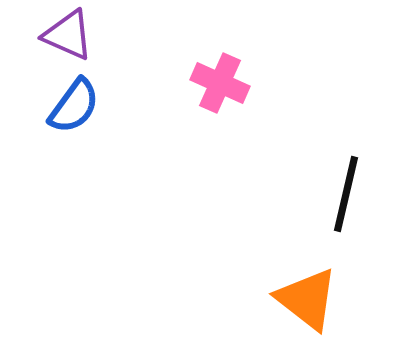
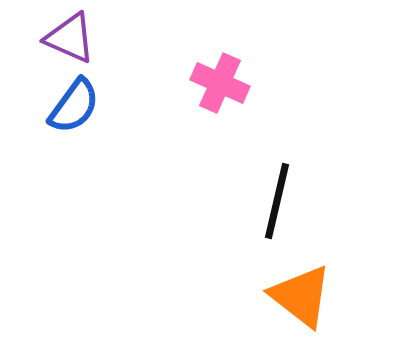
purple triangle: moved 2 px right, 3 px down
black line: moved 69 px left, 7 px down
orange triangle: moved 6 px left, 3 px up
